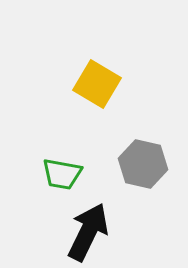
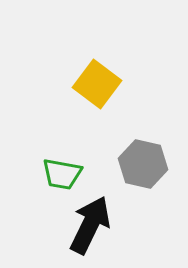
yellow square: rotated 6 degrees clockwise
black arrow: moved 2 px right, 7 px up
